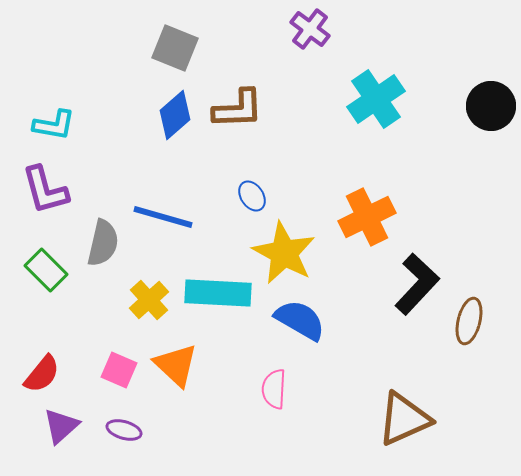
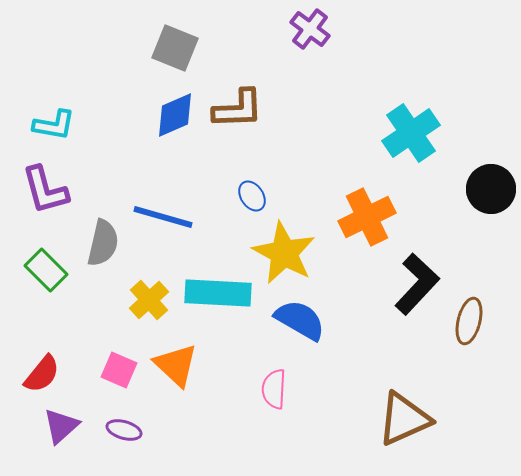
cyan cross: moved 35 px right, 34 px down
black circle: moved 83 px down
blue diamond: rotated 18 degrees clockwise
